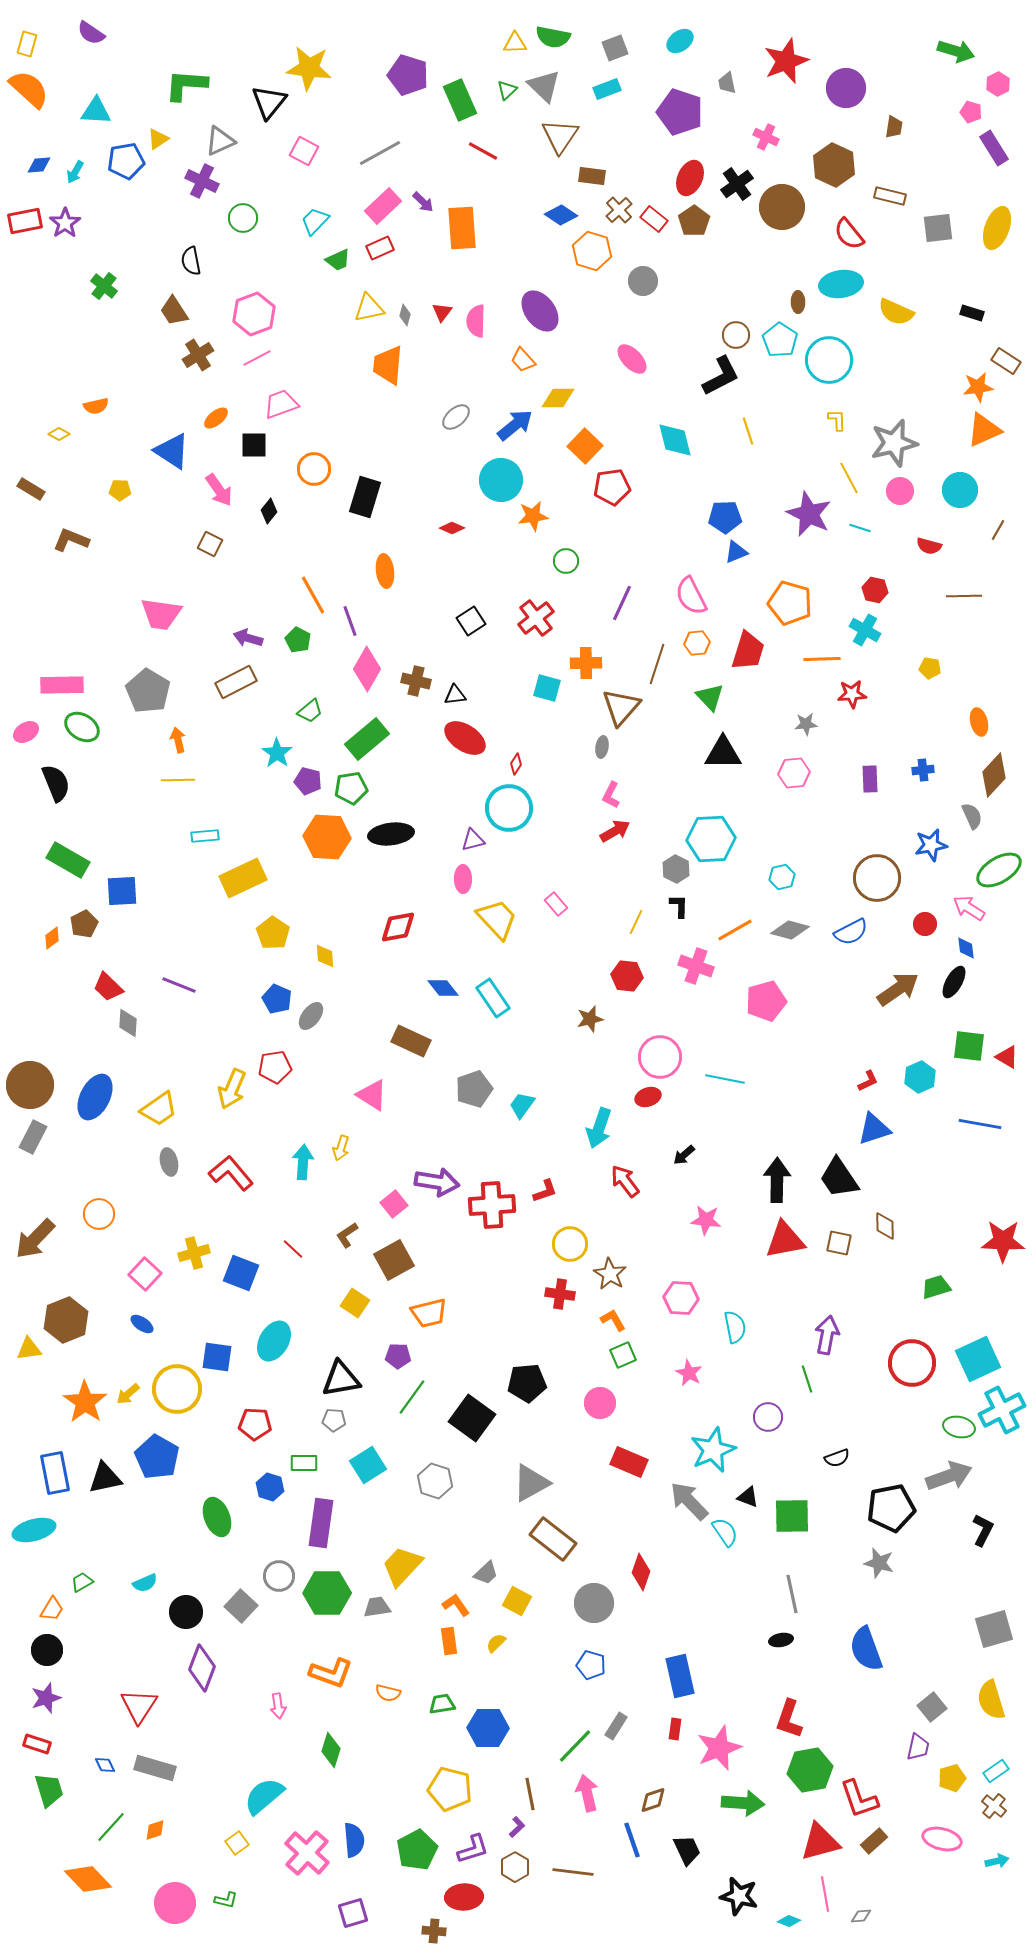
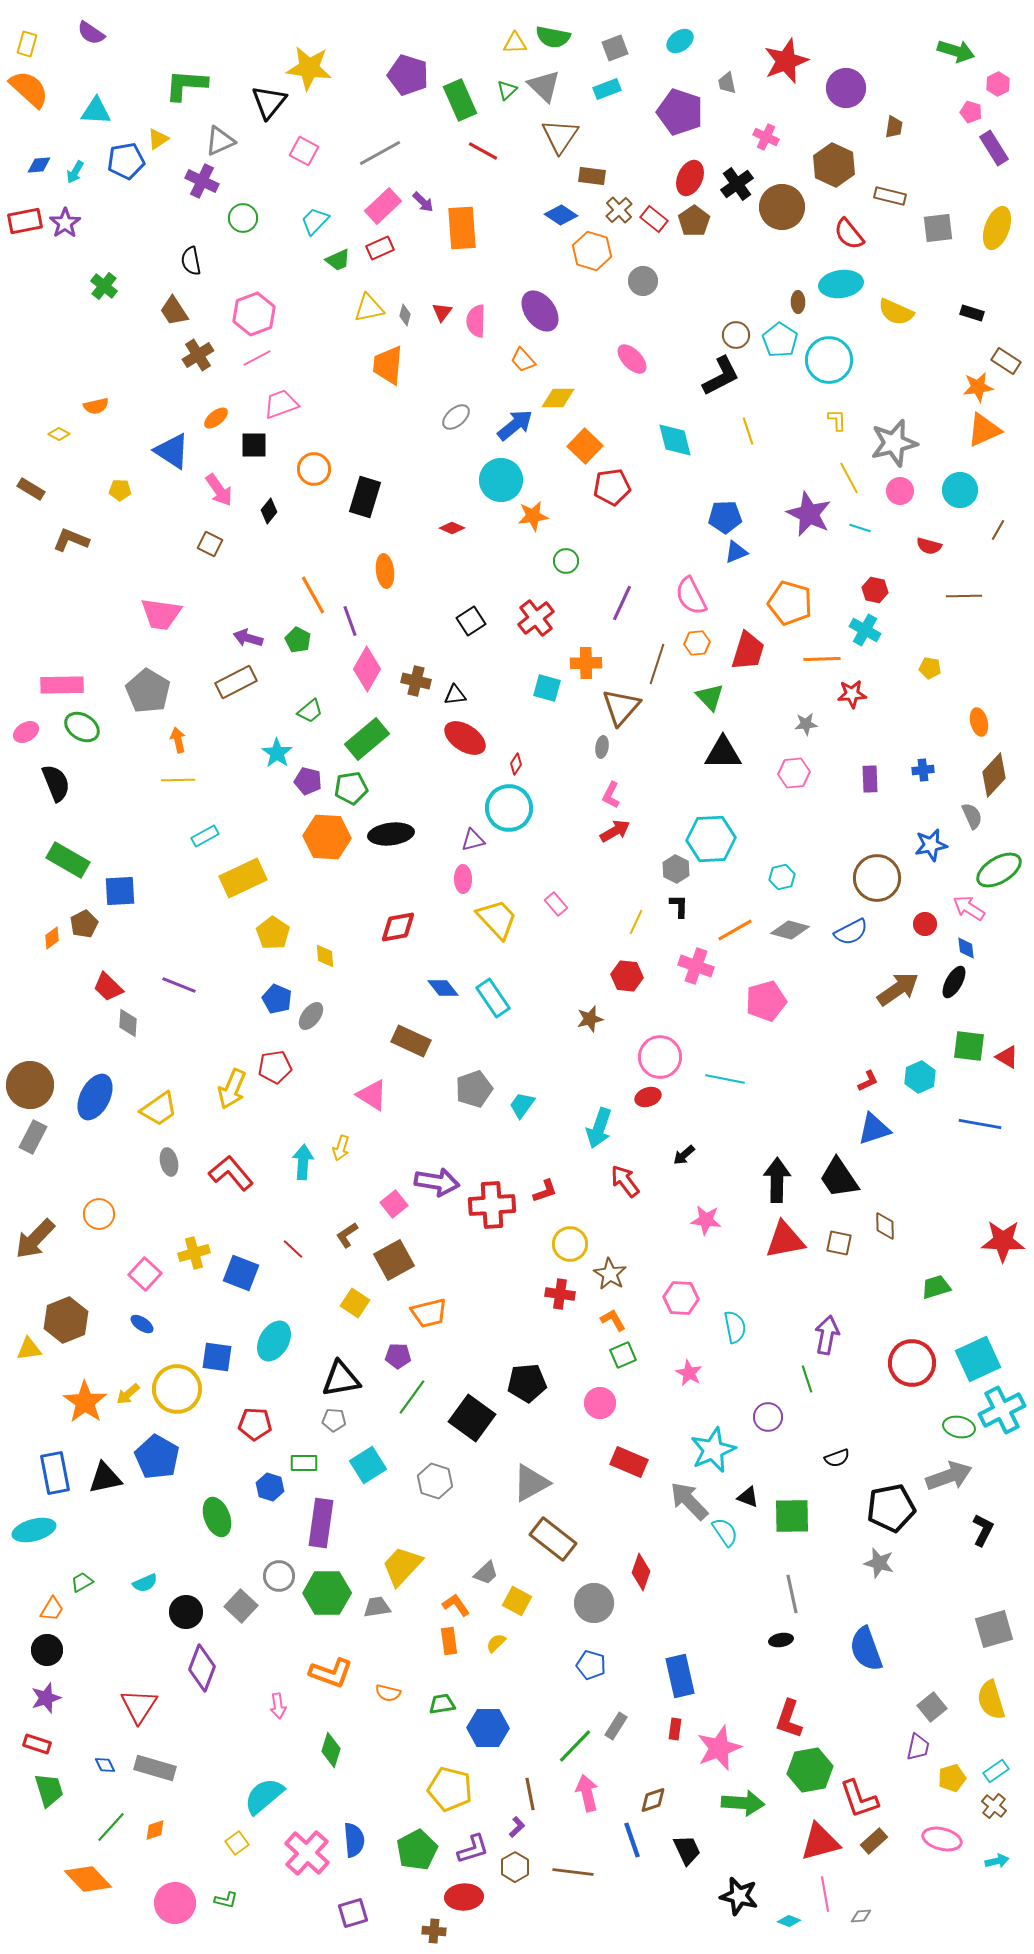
cyan rectangle at (205, 836): rotated 24 degrees counterclockwise
blue square at (122, 891): moved 2 px left
